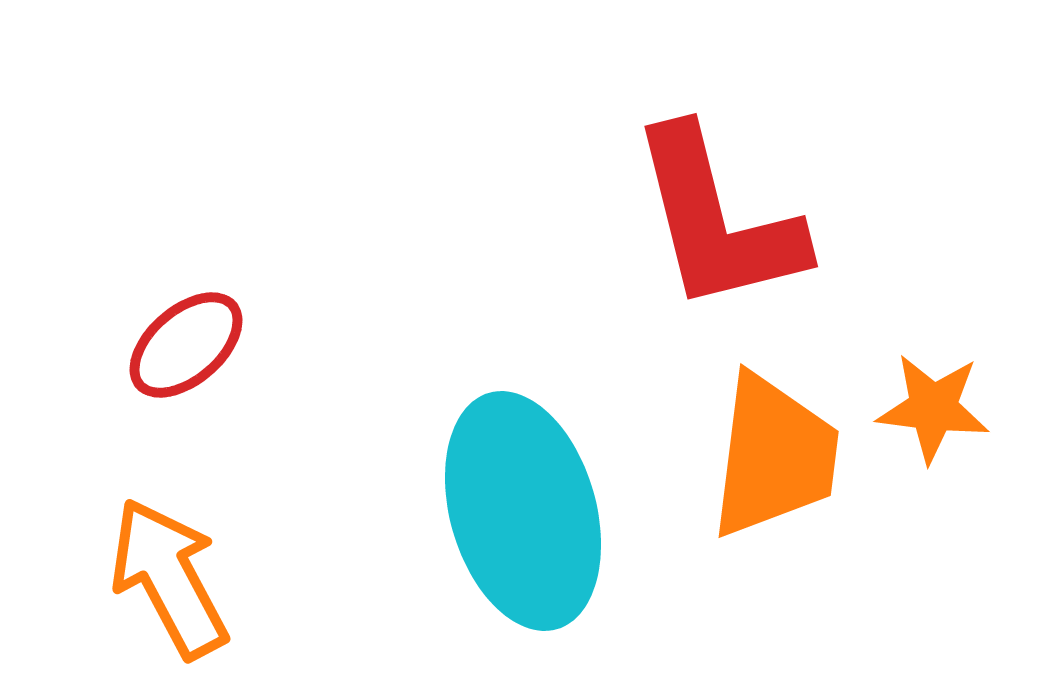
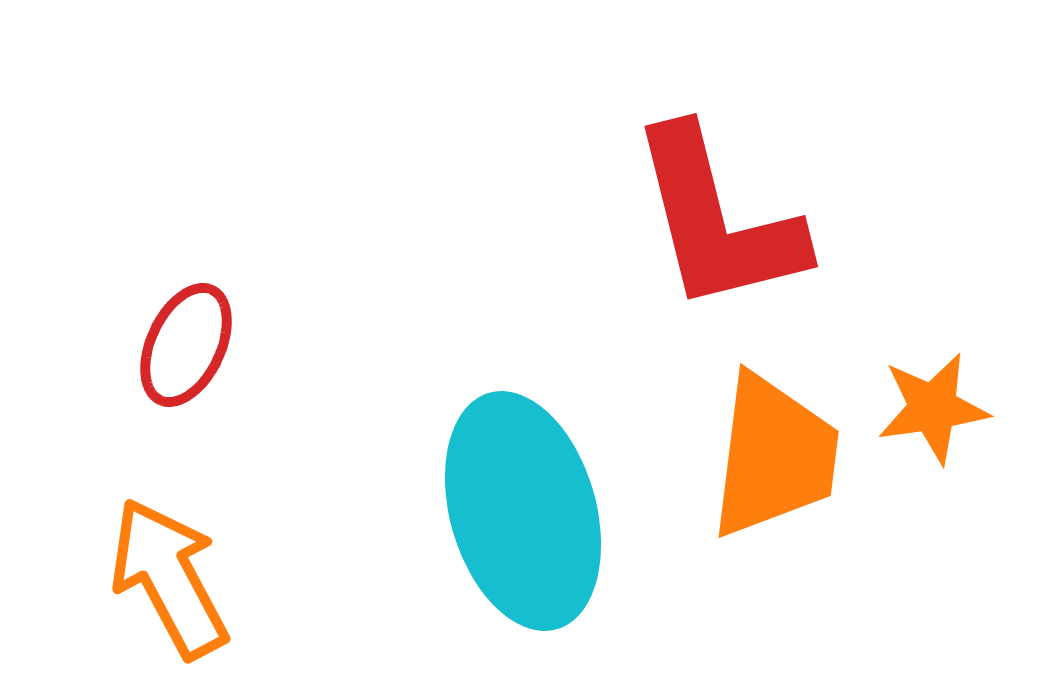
red ellipse: rotated 24 degrees counterclockwise
orange star: rotated 15 degrees counterclockwise
